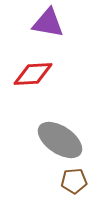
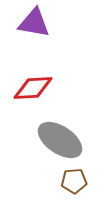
purple triangle: moved 14 px left
red diamond: moved 14 px down
